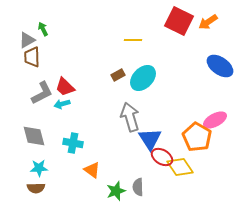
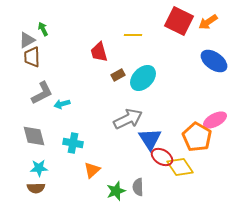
yellow line: moved 5 px up
blue ellipse: moved 6 px left, 5 px up
red trapezoid: moved 34 px right, 35 px up; rotated 30 degrees clockwise
gray arrow: moved 2 px left, 2 px down; rotated 80 degrees clockwise
orange triangle: rotated 42 degrees clockwise
